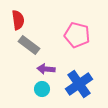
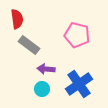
red semicircle: moved 1 px left, 1 px up
